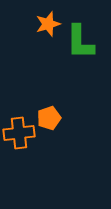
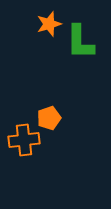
orange star: moved 1 px right
orange cross: moved 5 px right, 7 px down
